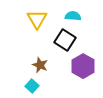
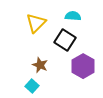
yellow triangle: moved 1 px left, 4 px down; rotated 15 degrees clockwise
